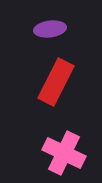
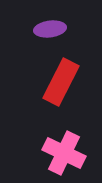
red rectangle: moved 5 px right
